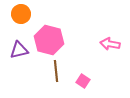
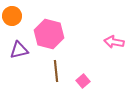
orange circle: moved 9 px left, 2 px down
pink hexagon: moved 6 px up
pink arrow: moved 4 px right, 2 px up
pink square: rotated 16 degrees clockwise
